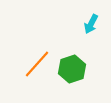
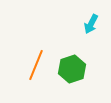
orange line: moved 1 px left, 1 px down; rotated 20 degrees counterclockwise
